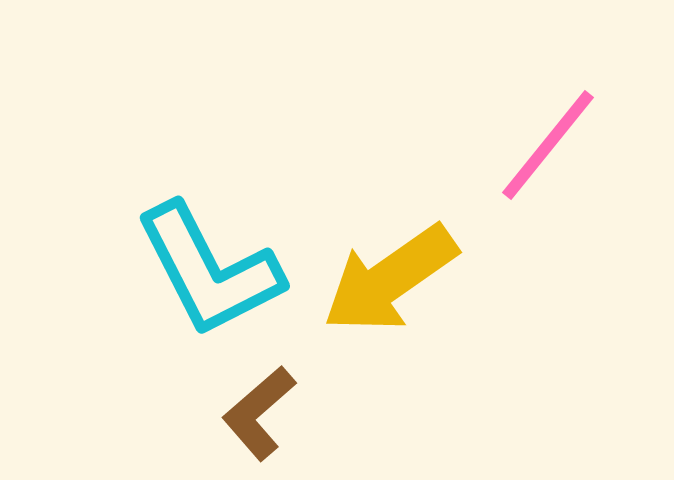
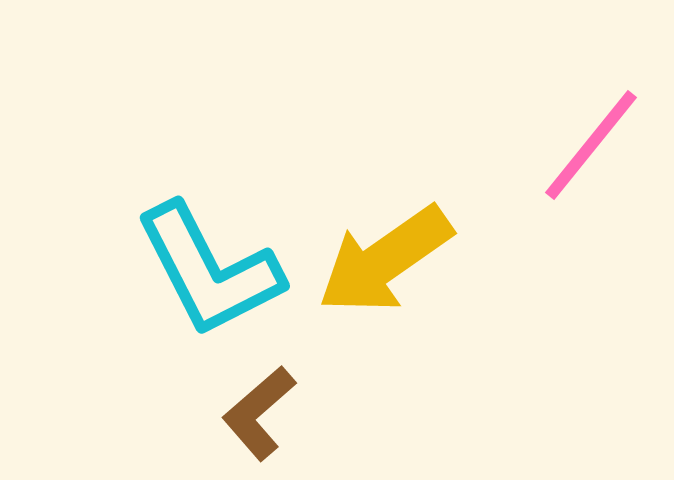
pink line: moved 43 px right
yellow arrow: moved 5 px left, 19 px up
